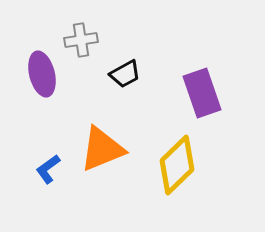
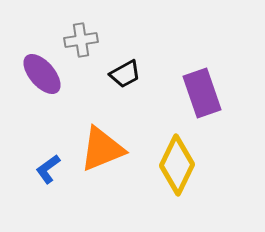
purple ellipse: rotated 27 degrees counterclockwise
yellow diamond: rotated 20 degrees counterclockwise
